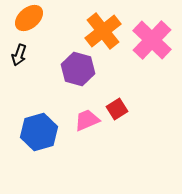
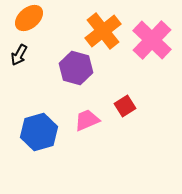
black arrow: rotated 10 degrees clockwise
purple hexagon: moved 2 px left, 1 px up
red square: moved 8 px right, 3 px up
